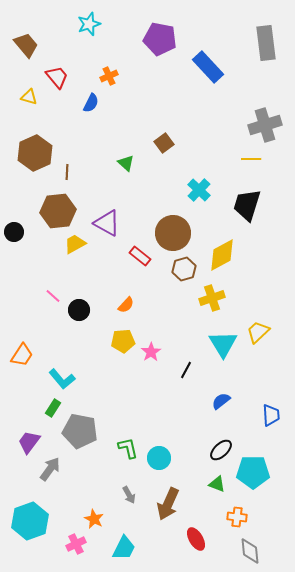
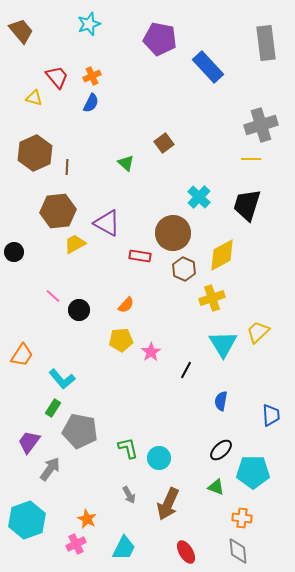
brown trapezoid at (26, 45): moved 5 px left, 14 px up
orange cross at (109, 76): moved 17 px left
yellow triangle at (29, 97): moved 5 px right, 1 px down
gray cross at (265, 125): moved 4 px left
brown line at (67, 172): moved 5 px up
cyan cross at (199, 190): moved 7 px down
black circle at (14, 232): moved 20 px down
red rectangle at (140, 256): rotated 30 degrees counterclockwise
brown hexagon at (184, 269): rotated 20 degrees counterclockwise
yellow pentagon at (123, 341): moved 2 px left, 1 px up
blue semicircle at (221, 401): rotated 42 degrees counterclockwise
green triangle at (217, 484): moved 1 px left, 3 px down
orange cross at (237, 517): moved 5 px right, 1 px down
orange star at (94, 519): moved 7 px left
cyan hexagon at (30, 521): moved 3 px left, 1 px up
red ellipse at (196, 539): moved 10 px left, 13 px down
gray diamond at (250, 551): moved 12 px left
